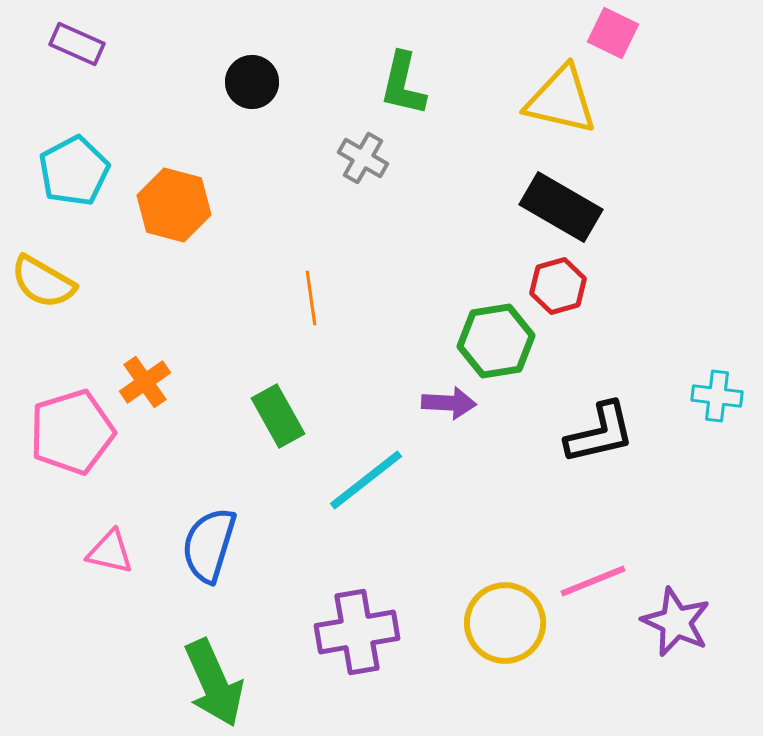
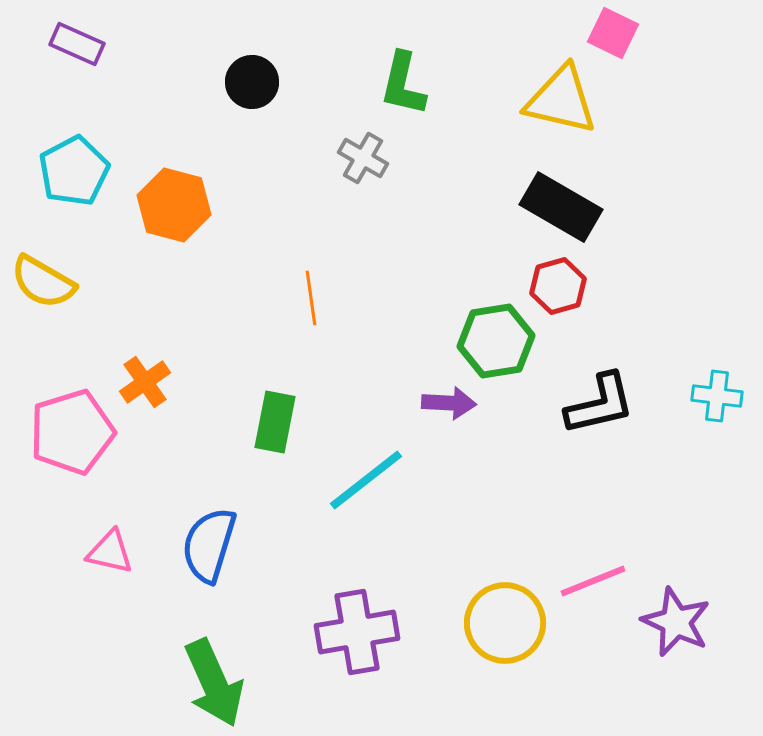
green rectangle: moved 3 px left, 6 px down; rotated 40 degrees clockwise
black L-shape: moved 29 px up
